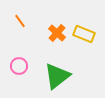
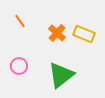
green triangle: moved 4 px right, 1 px up
